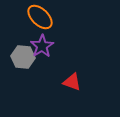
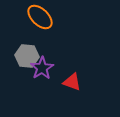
purple star: moved 22 px down
gray hexagon: moved 4 px right, 1 px up
